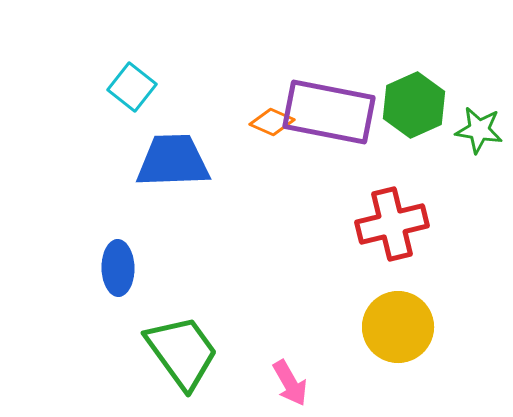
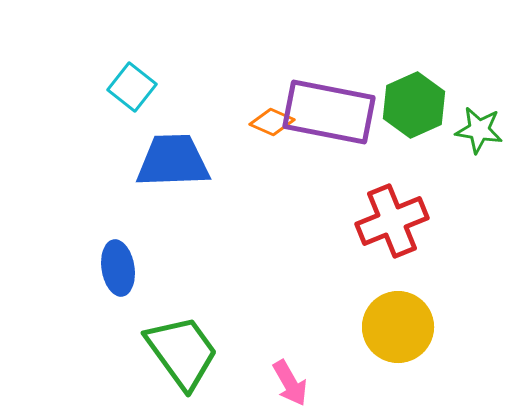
red cross: moved 3 px up; rotated 8 degrees counterclockwise
blue ellipse: rotated 8 degrees counterclockwise
